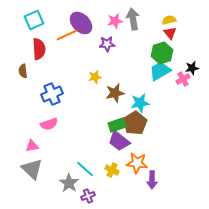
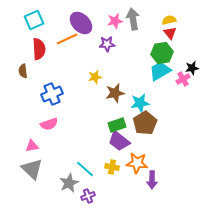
orange line: moved 4 px down
green hexagon: rotated 10 degrees clockwise
brown pentagon: moved 10 px right
yellow cross: moved 3 px up; rotated 16 degrees counterclockwise
gray star: rotated 12 degrees clockwise
